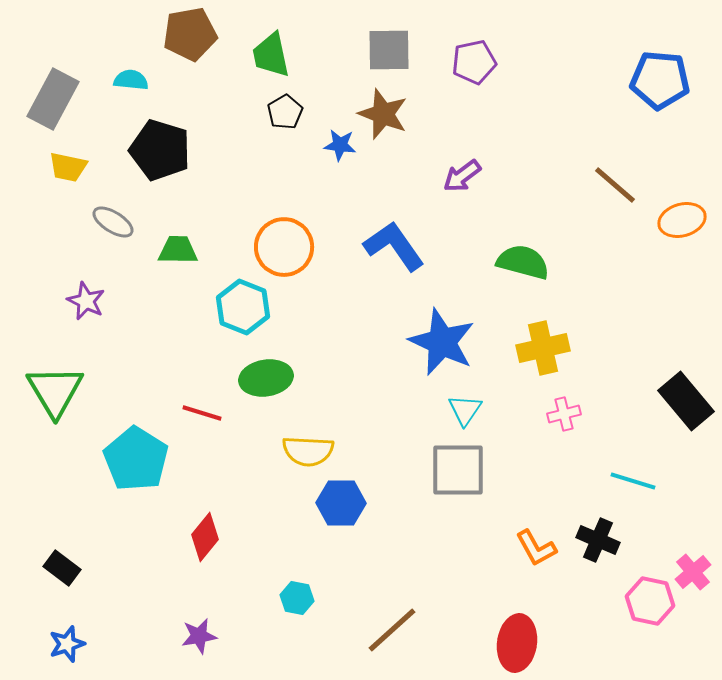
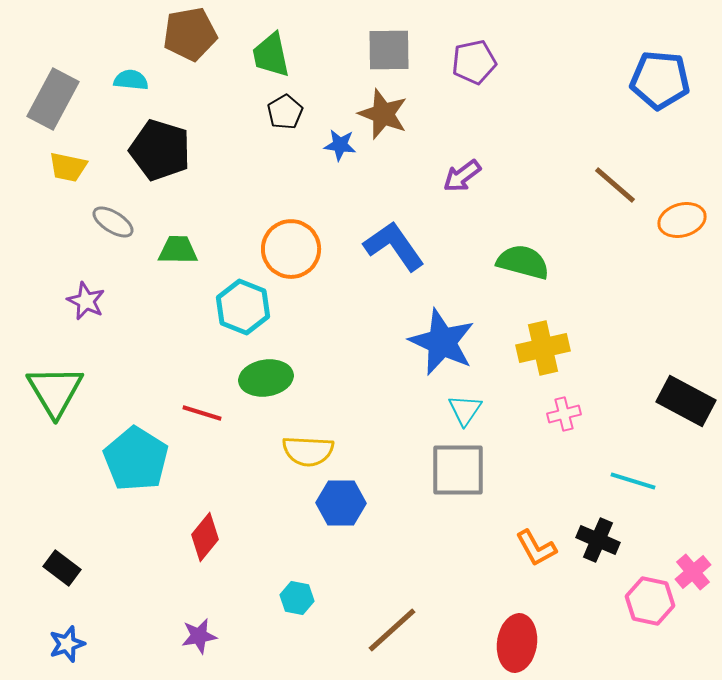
orange circle at (284, 247): moved 7 px right, 2 px down
black rectangle at (686, 401): rotated 22 degrees counterclockwise
